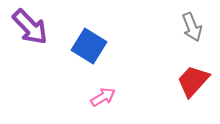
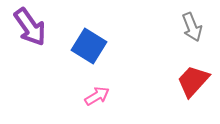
purple arrow: rotated 9 degrees clockwise
pink arrow: moved 6 px left, 1 px up
